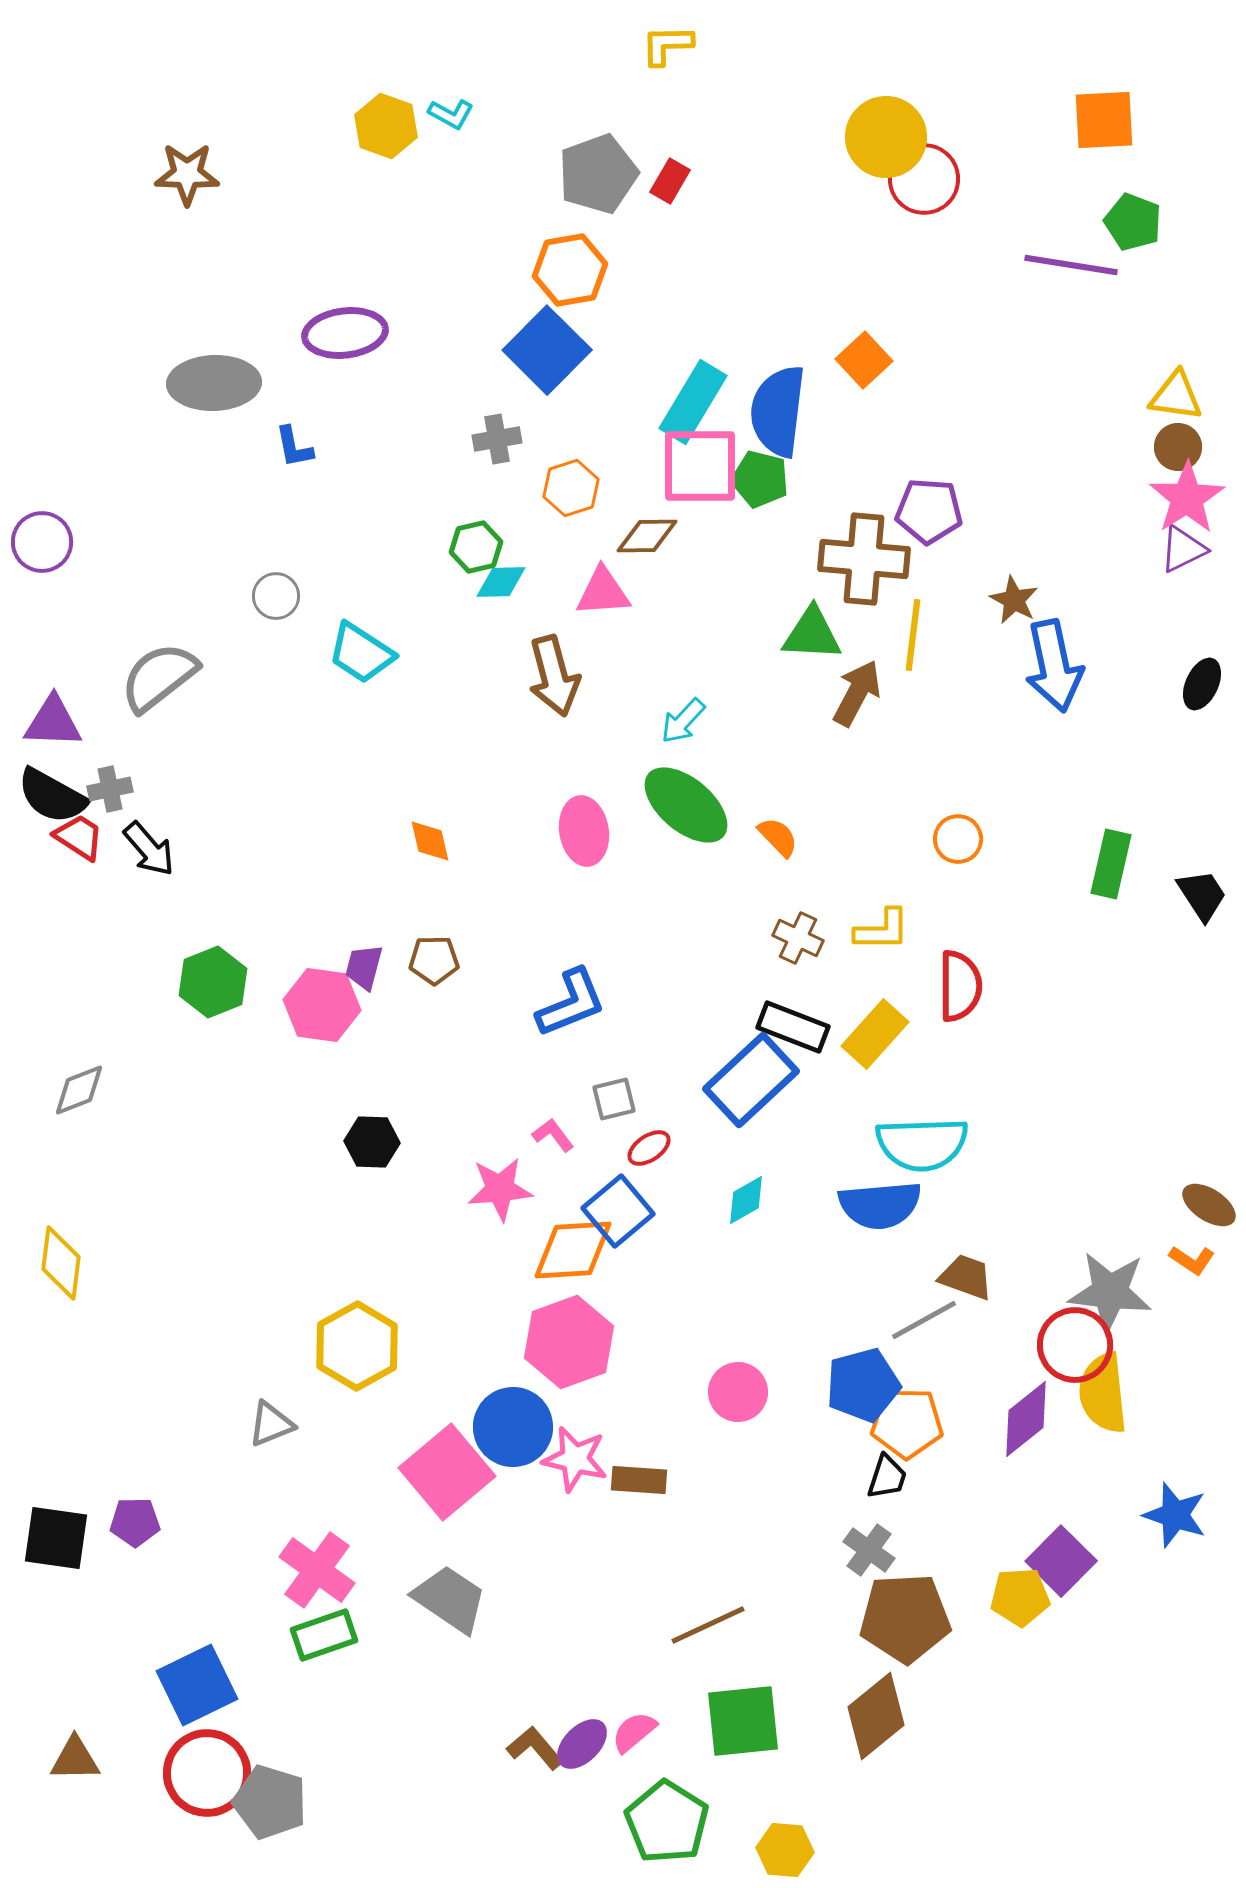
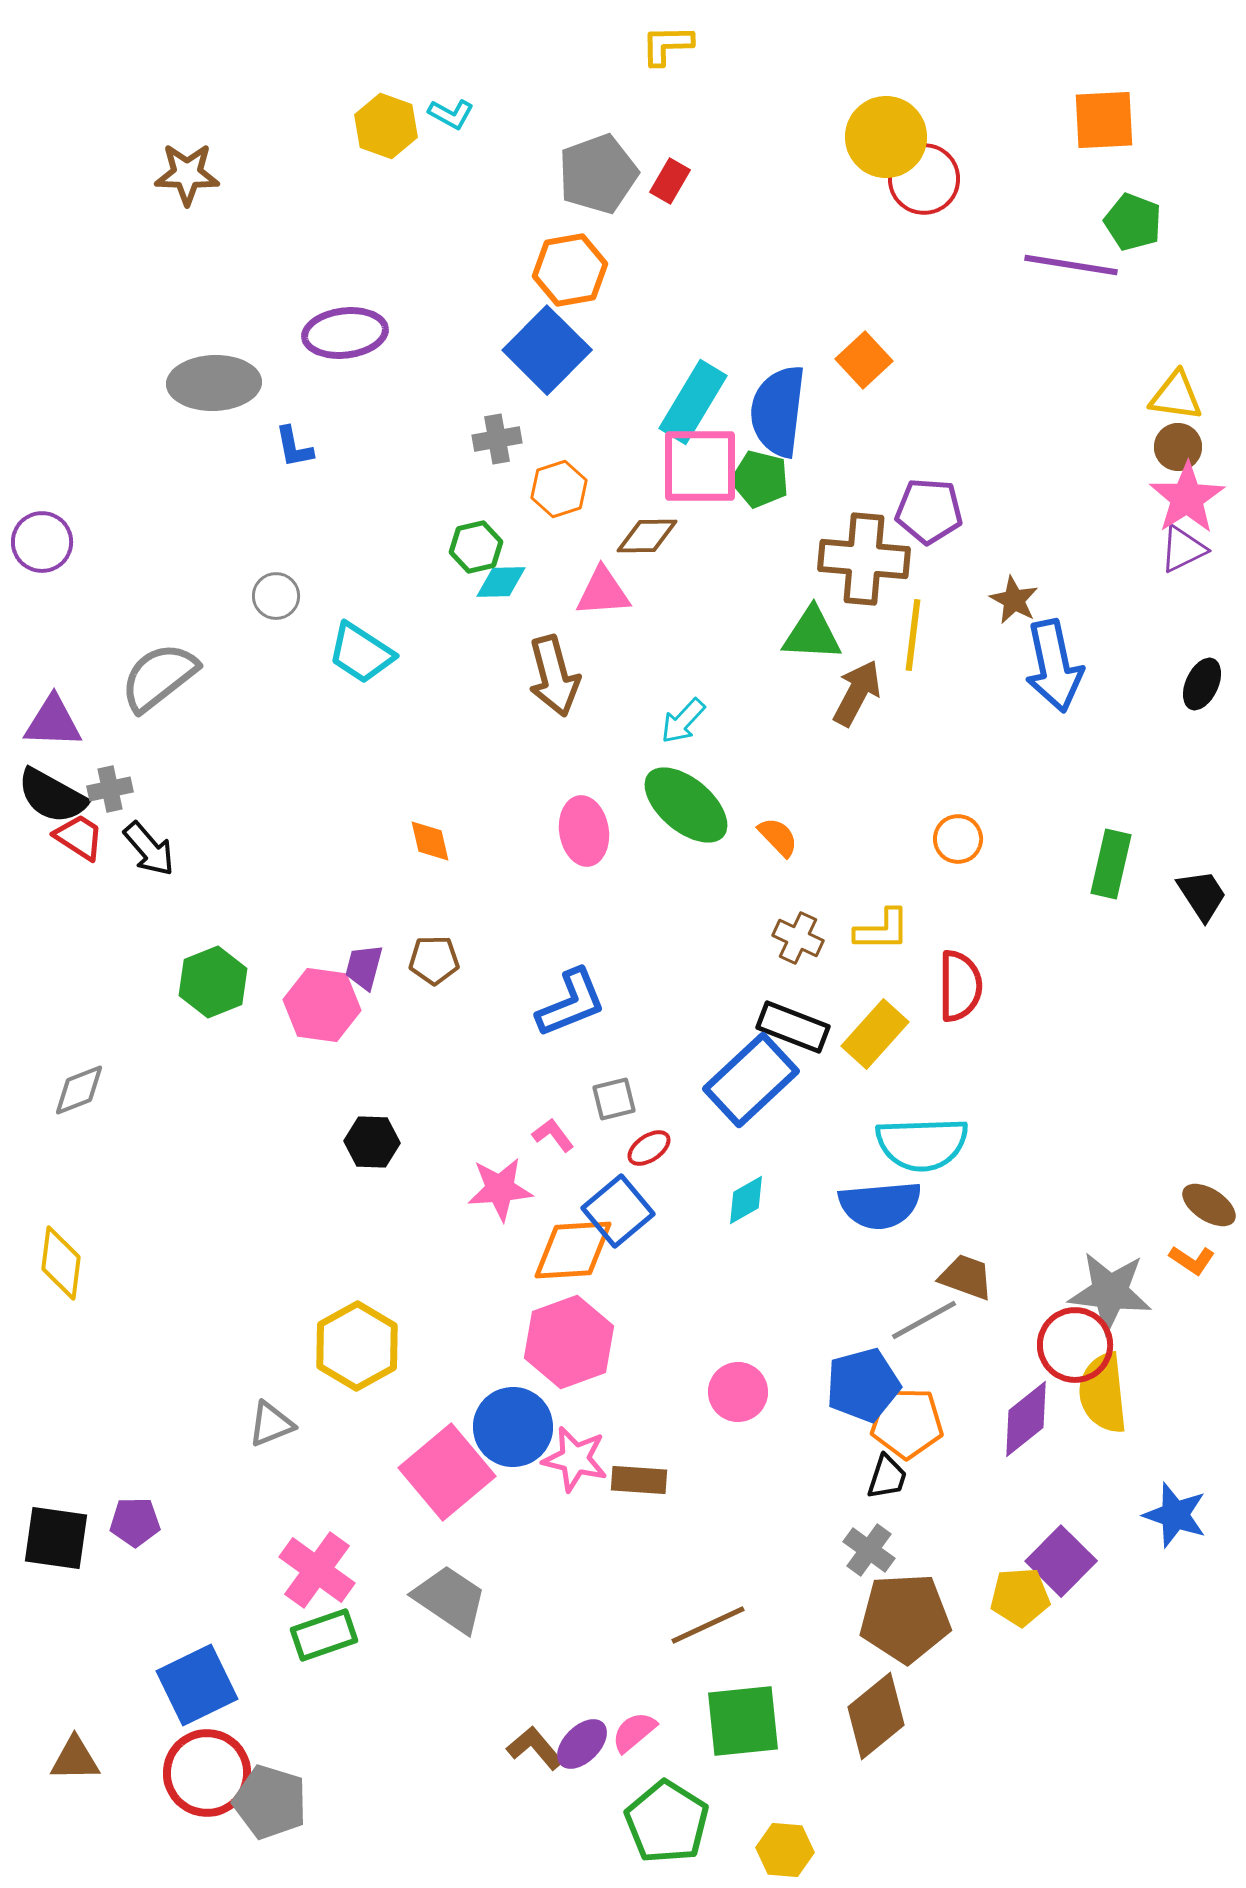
orange hexagon at (571, 488): moved 12 px left, 1 px down
